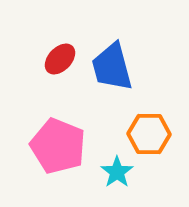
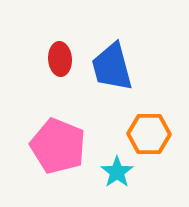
red ellipse: rotated 48 degrees counterclockwise
